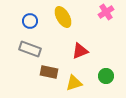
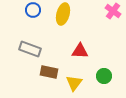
pink cross: moved 7 px right, 1 px up; rotated 21 degrees counterclockwise
yellow ellipse: moved 3 px up; rotated 45 degrees clockwise
blue circle: moved 3 px right, 11 px up
red triangle: rotated 24 degrees clockwise
green circle: moved 2 px left
yellow triangle: rotated 36 degrees counterclockwise
